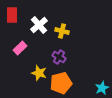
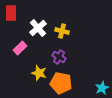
red rectangle: moved 1 px left, 2 px up
white cross: moved 1 px left, 3 px down
orange pentagon: rotated 25 degrees clockwise
